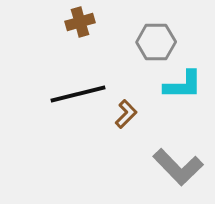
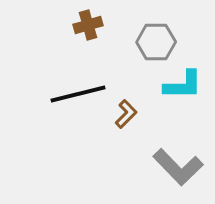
brown cross: moved 8 px right, 3 px down
